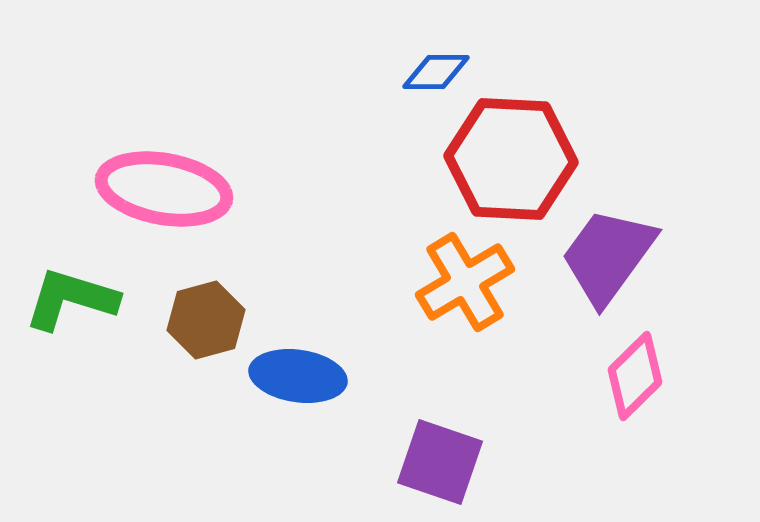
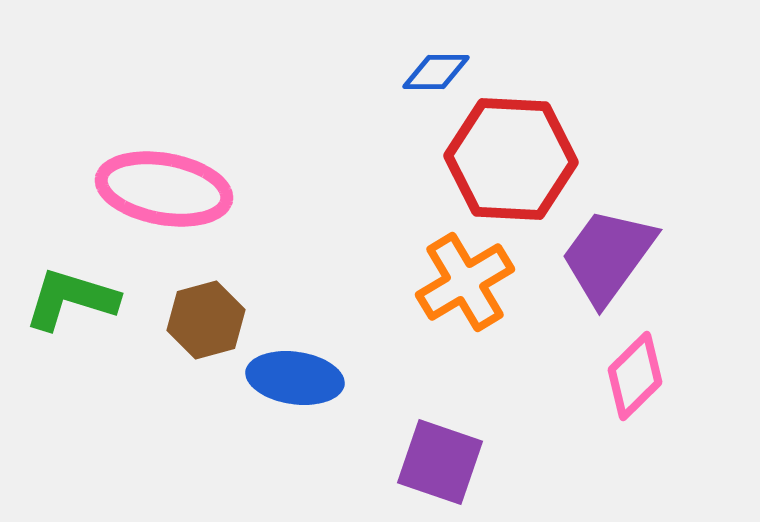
blue ellipse: moved 3 px left, 2 px down
